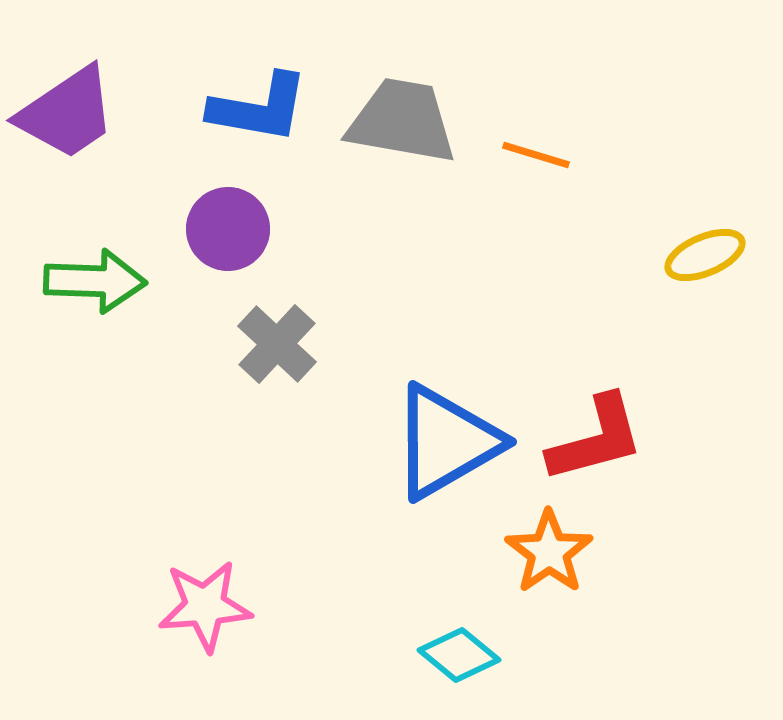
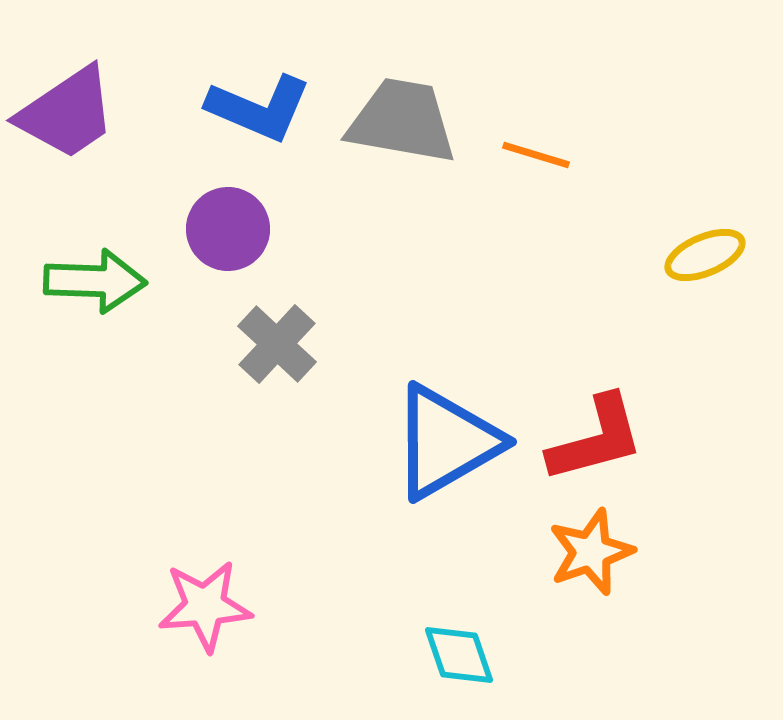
blue L-shape: rotated 13 degrees clockwise
orange star: moved 42 px right; rotated 16 degrees clockwise
cyan diamond: rotated 32 degrees clockwise
